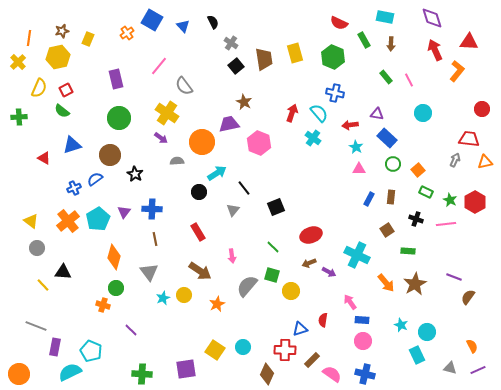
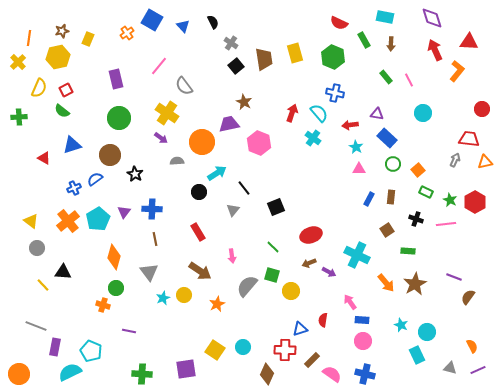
purple line at (131, 330): moved 2 px left, 1 px down; rotated 32 degrees counterclockwise
